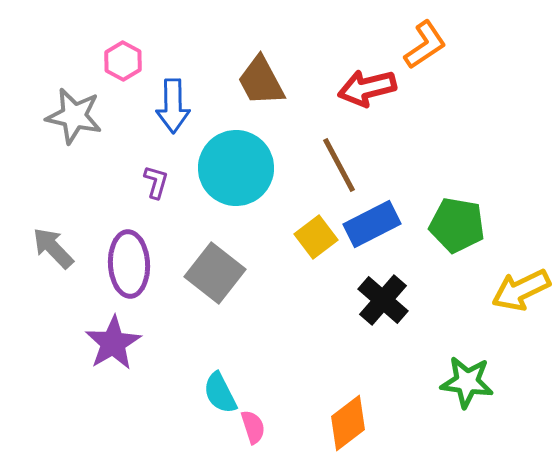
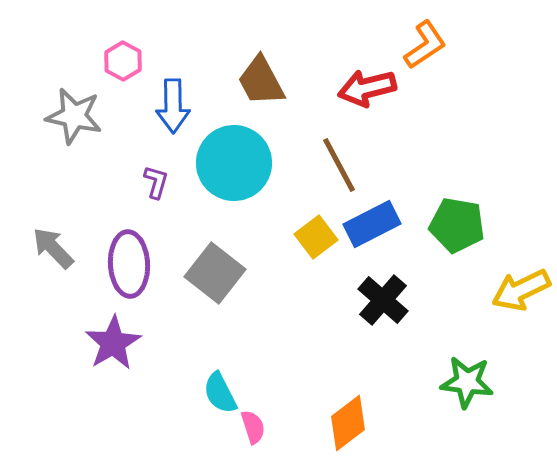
cyan circle: moved 2 px left, 5 px up
